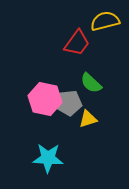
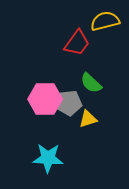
pink hexagon: rotated 12 degrees counterclockwise
